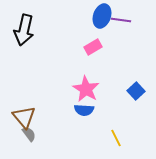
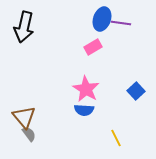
blue ellipse: moved 3 px down
purple line: moved 3 px down
black arrow: moved 3 px up
